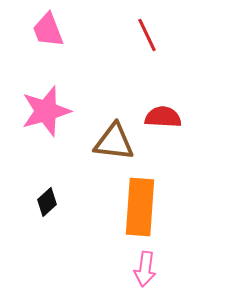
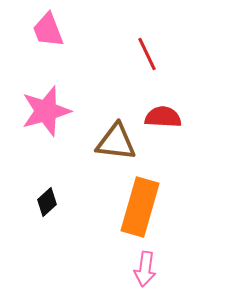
red line: moved 19 px down
brown triangle: moved 2 px right
orange rectangle: rotated 12 degrees clockwise
